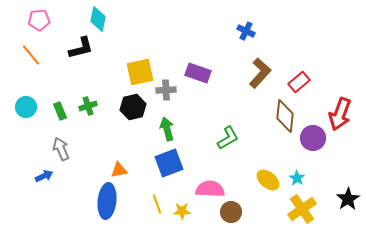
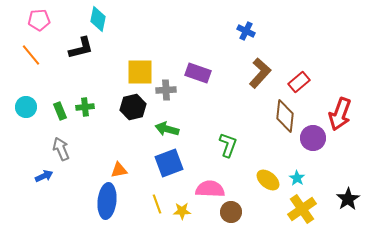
yellow square: rotated 12 degrees clockwise
green cross: moved 3 px left, 1 px down; rotated 12 degrees clockwise
green arrow: rotated 60 degrees counterclockwise
green L-shape: moved 7 px down; rotated 40 degrees counterclockwise
